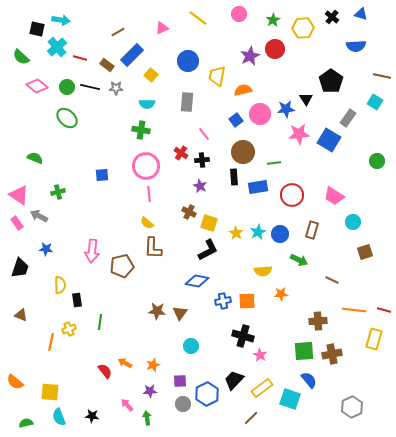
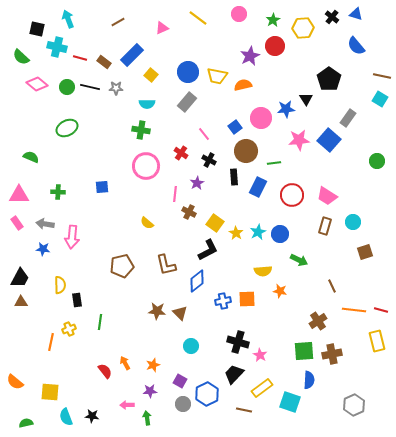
blue triangle at (361, 14): moved 5 px left
cyan arrow at (61, 20): moved 7 px right, 1 px up; rotated 120 degrees counterclockwise
brown line at (118, 32): moved 10 px up
blue semicircle at (356, 46): rotated 54 degrees clockwise
cyan cross at (57, 47): rotated 36 degrees counterclockwise
red circle at (275, 49): moved 3 px up
blue circle at (188, 61): moved 11 px down
brown rectangle at (107, 65): moved 3 px left, 3 px up
yellow trapezoid at (217, 76): rotated 90 degrees counterclockwise
black pentagon at (331, 81): moved 2 px left, 2 px up
pink diamond at (37, 86): moved 2 px up
orange semicircle at (243, 90): moved 5 px up
gray rectangle at (187, 102): rotated 36 degrees clockwise
cyan square at (375, 102): moved 5 px right, 3 px up
pink circle at (260, 114): moved 1 px right, 4 px down
green ellipse at (67, 118): moved 10 px down; rotated 70 degrees counterclockwise
blue square at (236, 120): moved 1 px left, 7 px down
pink star at (299, 134): moved 6 px down
blue square at (329, 140): rotated 10 degrees clockwise
brown circle at (243, 152): moved 3 px right, 1 px up
green semicircle at (35, 158): moved 4 px left, 1 px up
black cross at (202, 160): moved 7 px right; rotated 32 degrees clockwise
blue square at (102, 175): moved 12 px down
purple star at (200, 186): moved 3 px left, 3 px up; rotated 16 degrees clockwise
blue rectangle at (258, 187): rotated 54 degrees counterclockwise
green cross at (58, 192): rotated 16 degrees clockwise
pink line at (149, 194): moved 26 px right; rotated 14 degrees clockwise
pink triangle at (19, 195): rotated 35 degrees counterclockwise
pink trapezoid at (334, 196): moved 7 px left
gray arrow at (39, 216): moved 6 px right, 8 px down; rotated 18 degrees counterclockwise
yellow square at (209, 223): moved 6 px right; rotated 18 degrees clockwise
brown rectangle at (312, 230): moved 13 px right, 4 px up
brown L-shape at (153, 248): moved 13 px right, 17 px down; rotated 15 degrees counterclockwise
blue star at (46, 249): moved 3 px left
pink arrow at (92, 251): moved 20 px left, 14 px up
black trapezoid at (20, 268): moved 10 px down; rotated 10 degrees clockwise
brown line at (332, 280): moved 6 px down; rotated 40 degrees clockwise
blue diamond at (197, 281): rotated 50 degrees counterclockwise
orange star at (281, 294): moved 1 px left, 3 px up; rotated 16 degrees clockwise
orange square at (247, 301): moved 2 px up
red line at (384, 310): moved 3 px left
brown triangle at (180, 313): rotated 21 degrees counterclockwise
brown triangle at (21, 315): moved 13 px up; rotated 24 degrees counterclockwise
brown cross at (318, 321): rotated 30 degrees counterclockwise
black cross at (243, 336): moved 5 px left, 6 px down
yellow rectangle at (374, 339): moved 3 px right, 2 px down; rotated 30 degrees counterclockwise
orange arrow at (125, 363): rotated 32 degrees clockwise
black trapezoid at (234, 380): moved 6 px up
blue semicircle at (309, 380): rotated 42 degrees clockwise
purple square at (180, 381): rotated 32 degrees clockwise
cyan square at (290, 399): moved 3 px down
pink arrow at (127, 405): rotated 48 degrees counterclockwise
gray hexagon at (352, 407): moved 2 px right, 2 px up
cyan semicircle at (59, 417): moved 7 px right
brown line at (251, 418): moved 7 px left, 8 px up; rotated 56 degrees clockwise
